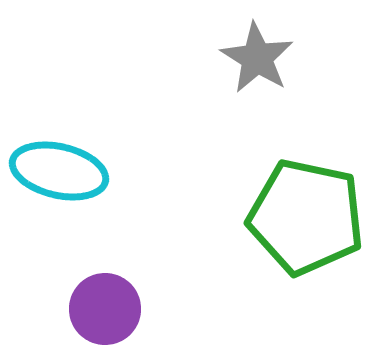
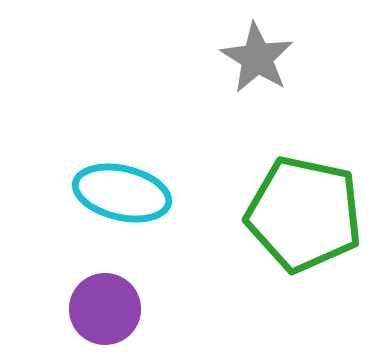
cyan ellipse: moved 63 px right, 22 px down
green pentagon: moved 2 px left, 3 px up
